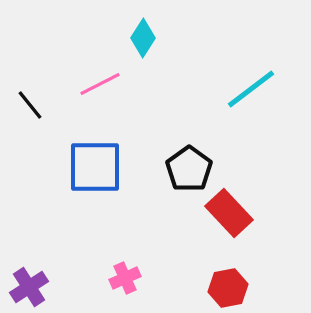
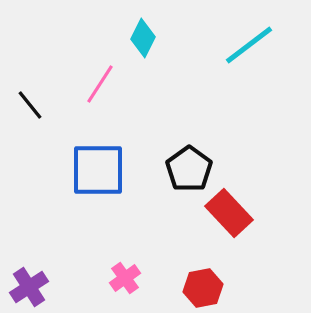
cyan diamond: rotated 6 degrees counterclockwise
pink line: rotated 30 degrees counterclockwise
cyan line: moved 2 px left, 44 px up
blue square: moved 3 px right, 3 px down
pink cross: rotated 12 degrees counterclockwise
red hexagon: moved 25 px left
